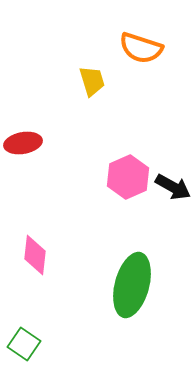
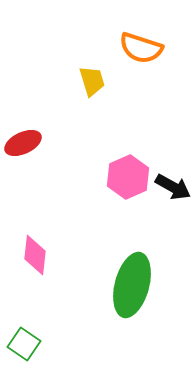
red ellipse: rotated 15 degrees counterclockwise
